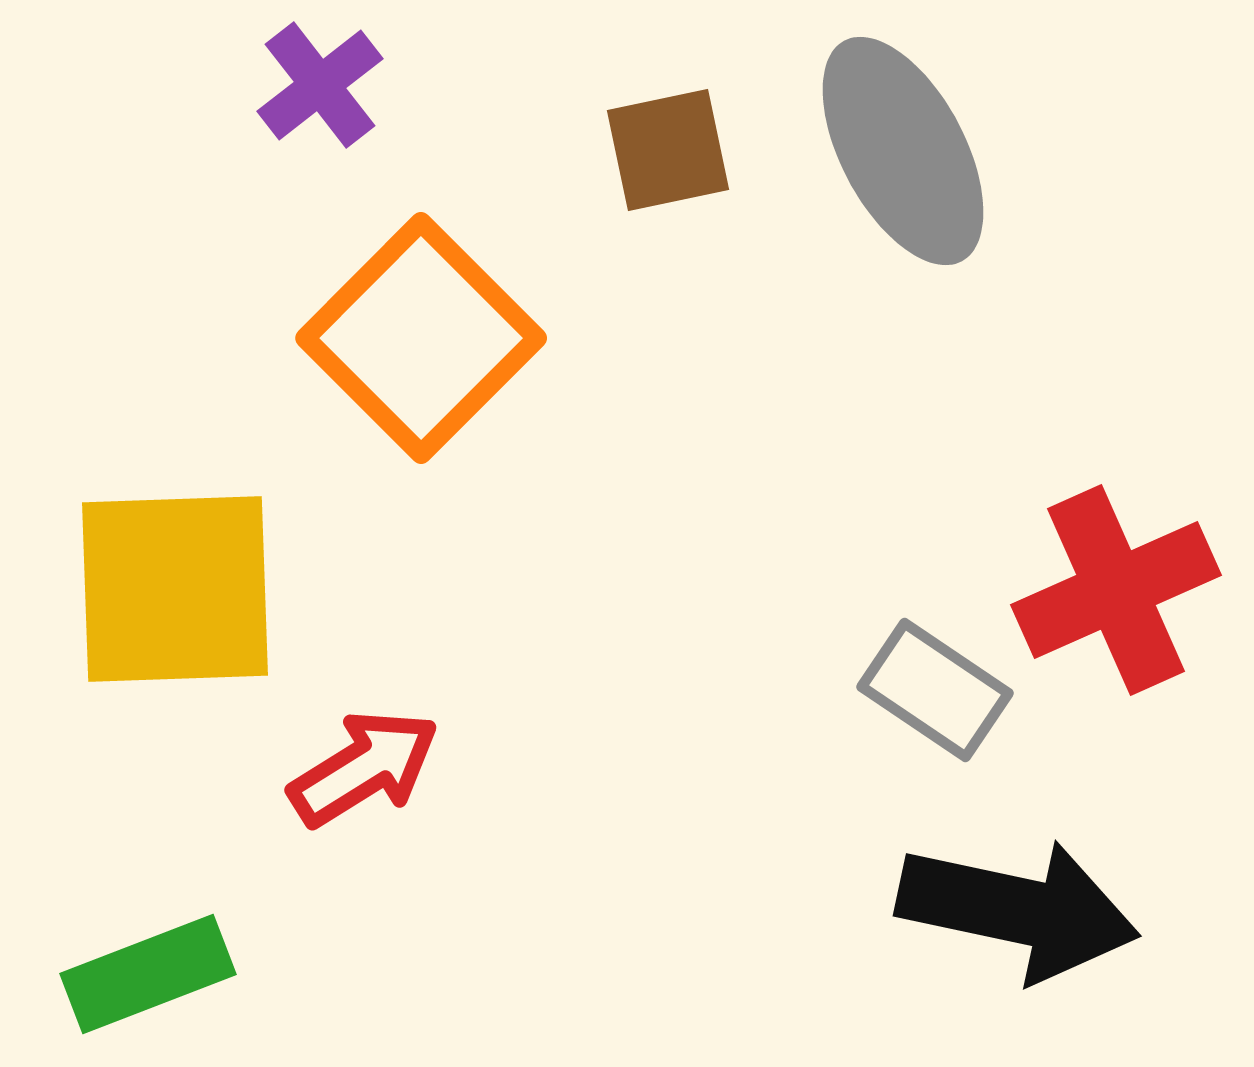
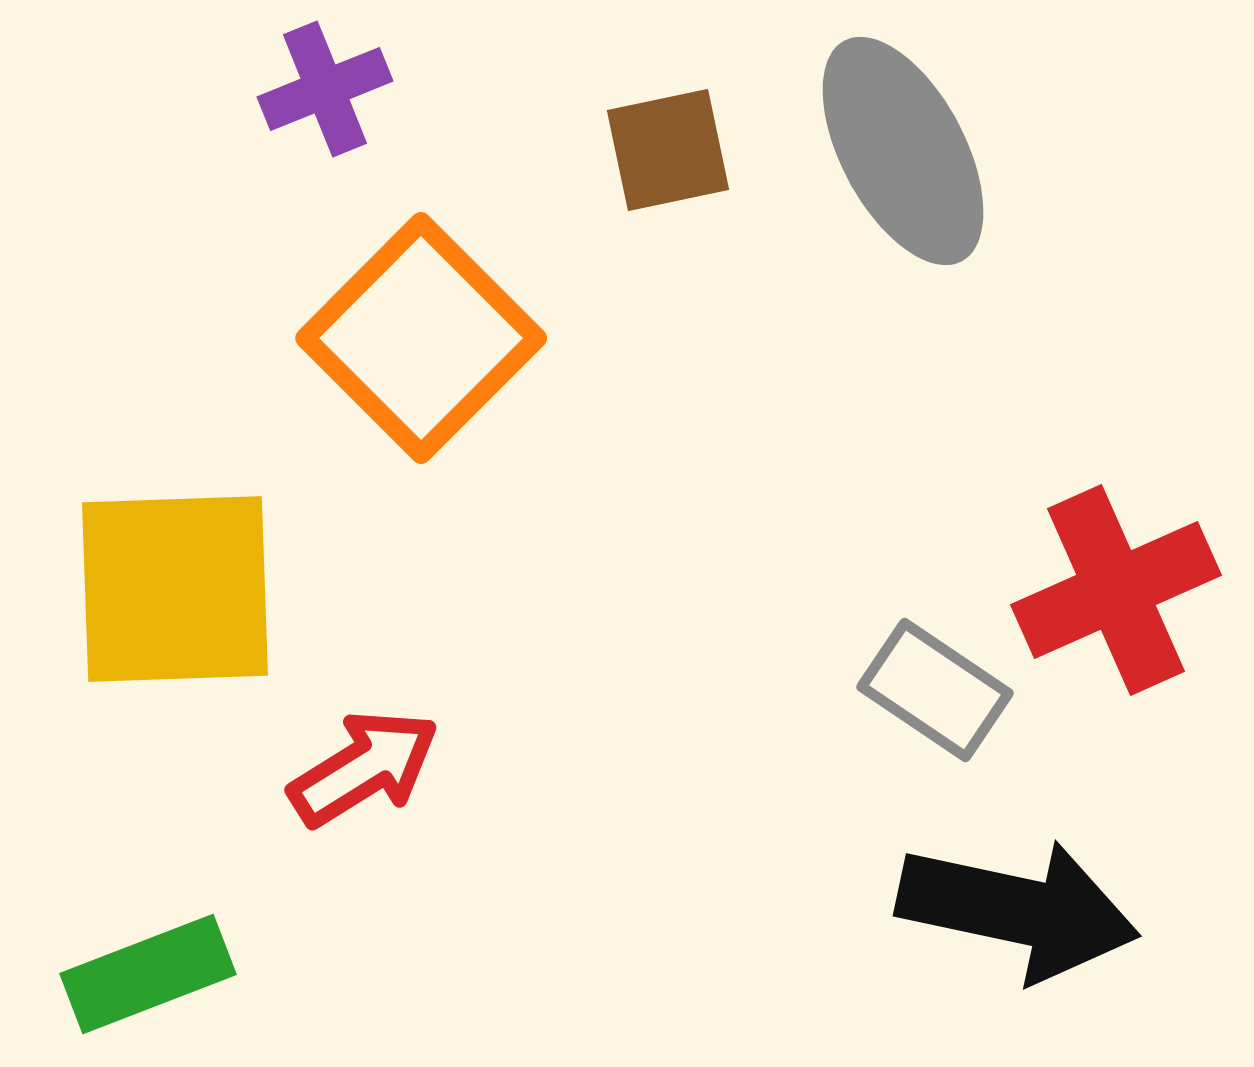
purple cross: moved 5 px right, 4 px down; rotated 16 degrees clockwise
